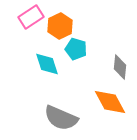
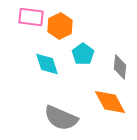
pink rectangle: rotated 40 degrees clockwise
cyan pentagon: moved 7 px right, 5 px down; rotated 20 degrees clockwise
